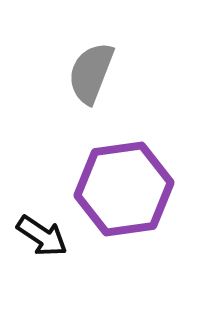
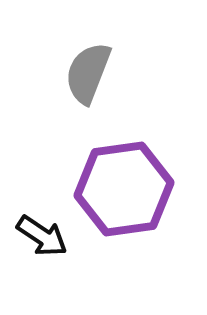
gray semicircle: moved 3 px left
